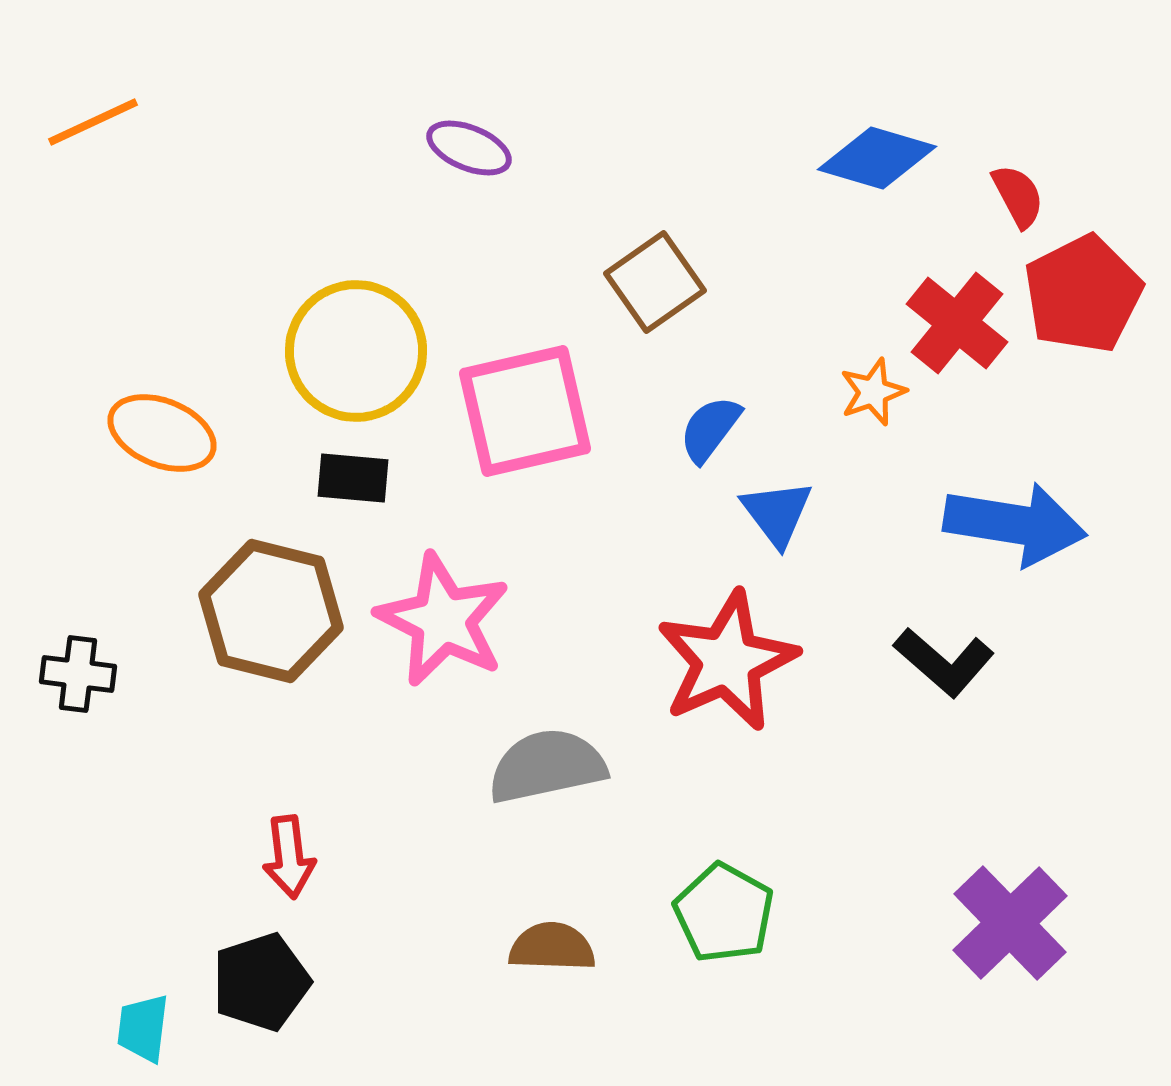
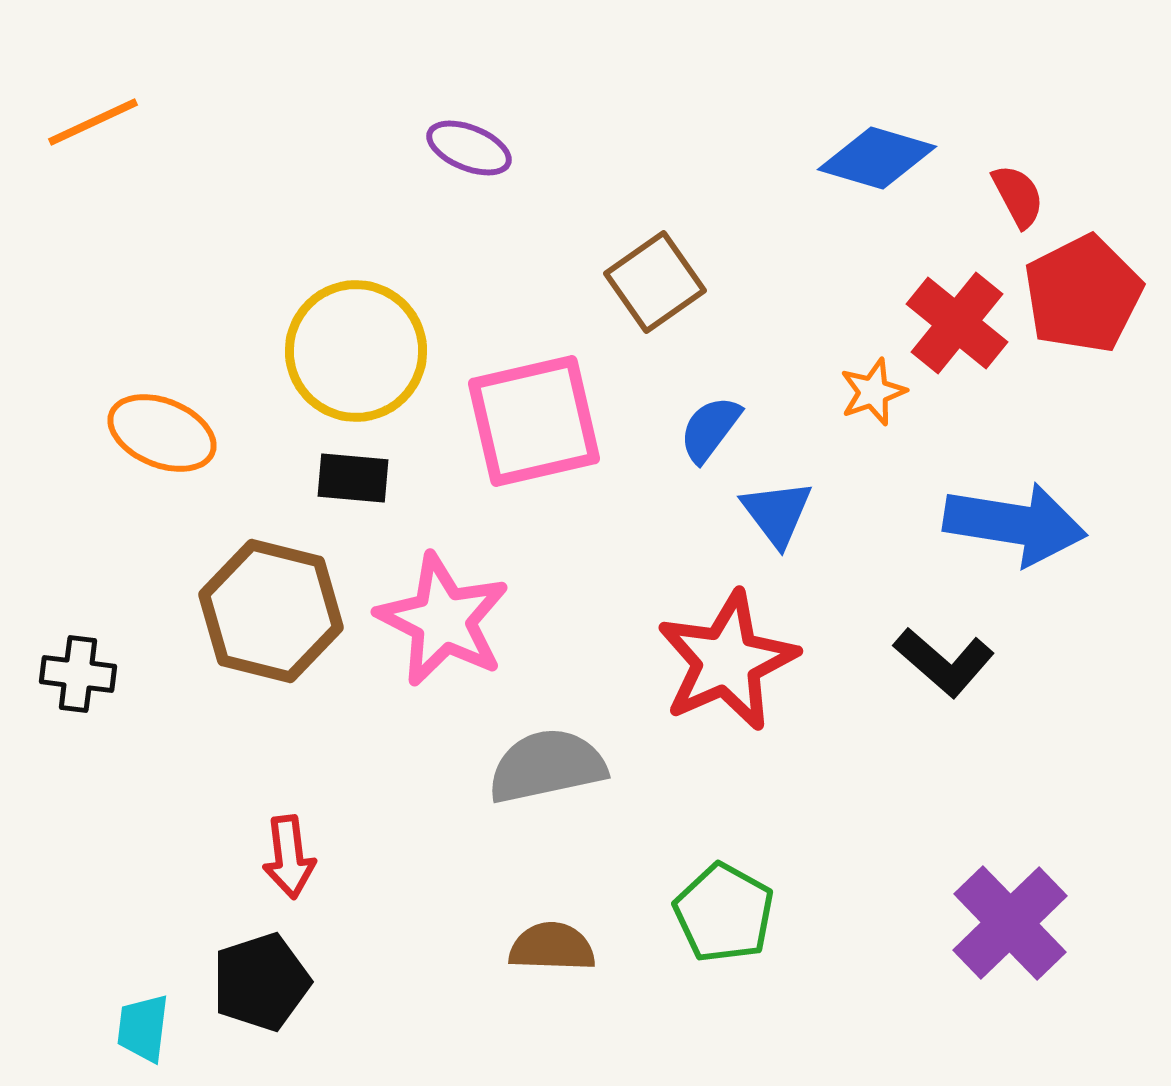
pink square: moved 9 px right, 10 px down
